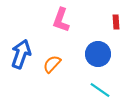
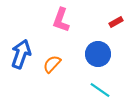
red rectangle: rotated 64 degrees clockwise
